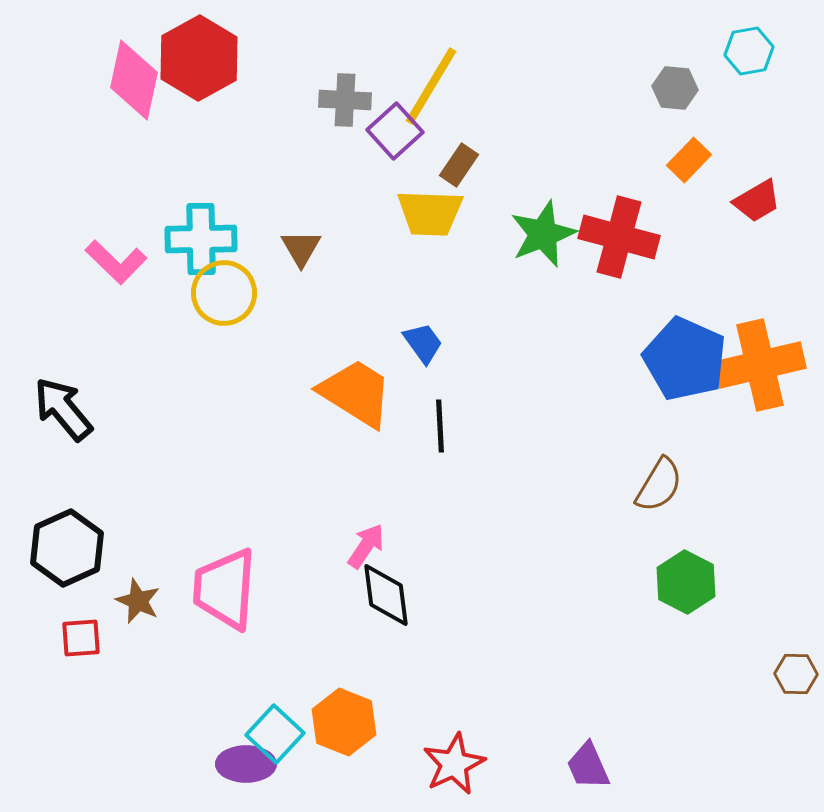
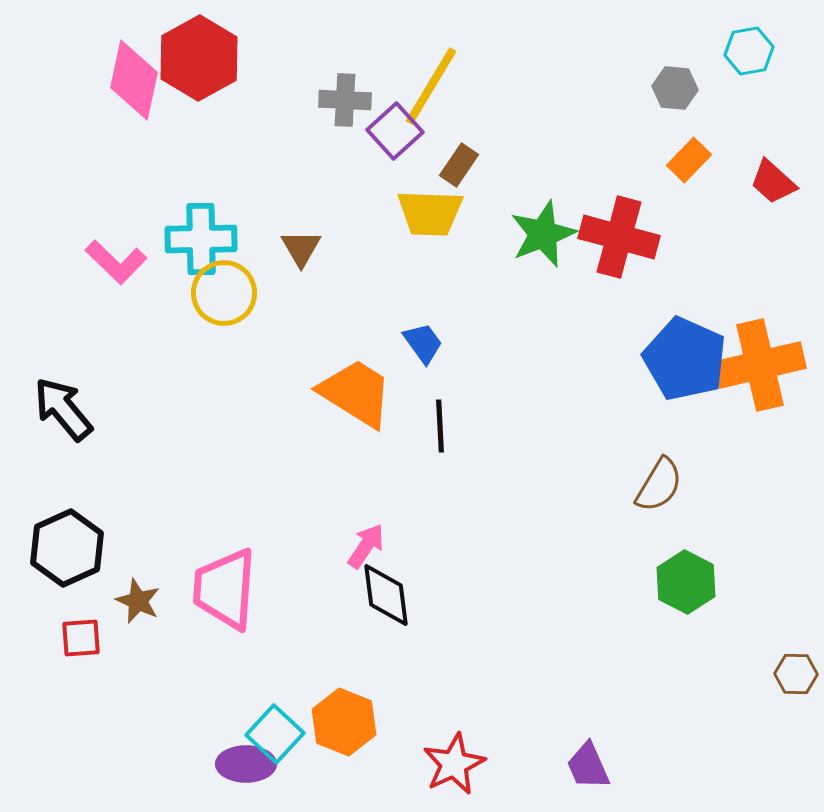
red trapezoid: moved 16 px right, 19 px up; rotated 72 degrees clockwise
